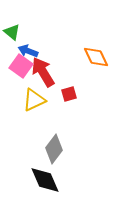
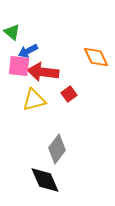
blue arrow: rotated 48 degrees counterclockwise
pink square: moved 2 px left; rotated 30 degrees counterclockwise
red arrow: rotated 52 degrees counterclockwise
red square: rotated 21 degrees counterclockwise
yellow triangle: rotated 10 degrees clockwise
gray diamond: moved 3 px right
